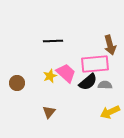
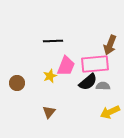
brown arrow: rotated 36 degrees clockwise
pink trapezoid: moved 7 px up; rotated 70 degrees clockwise
gray semicircle: moved 2 px left, 1 px down
